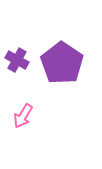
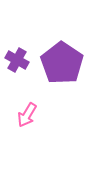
pink arrow: moved 4 px right, 1 px up
